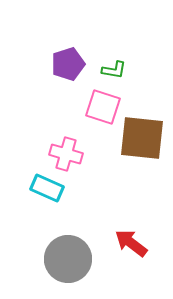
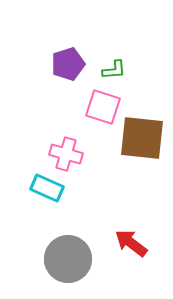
green L-shape: rotated 15 degrees counterclockwise
